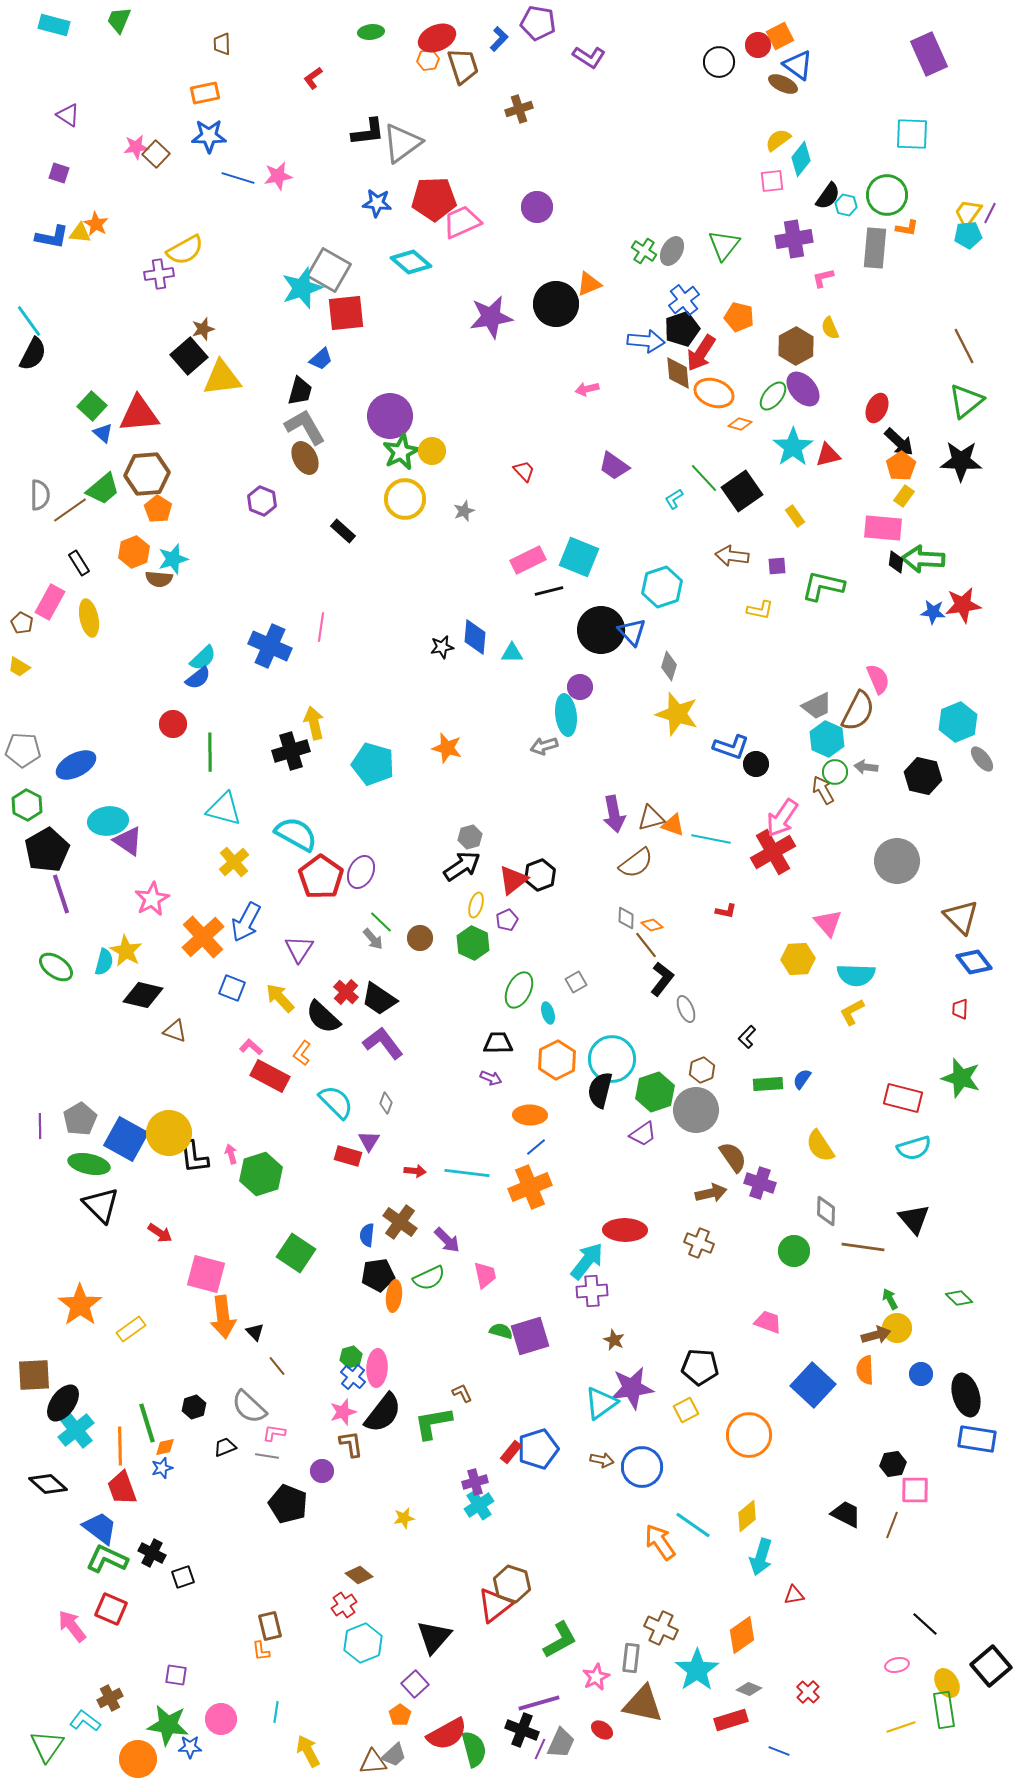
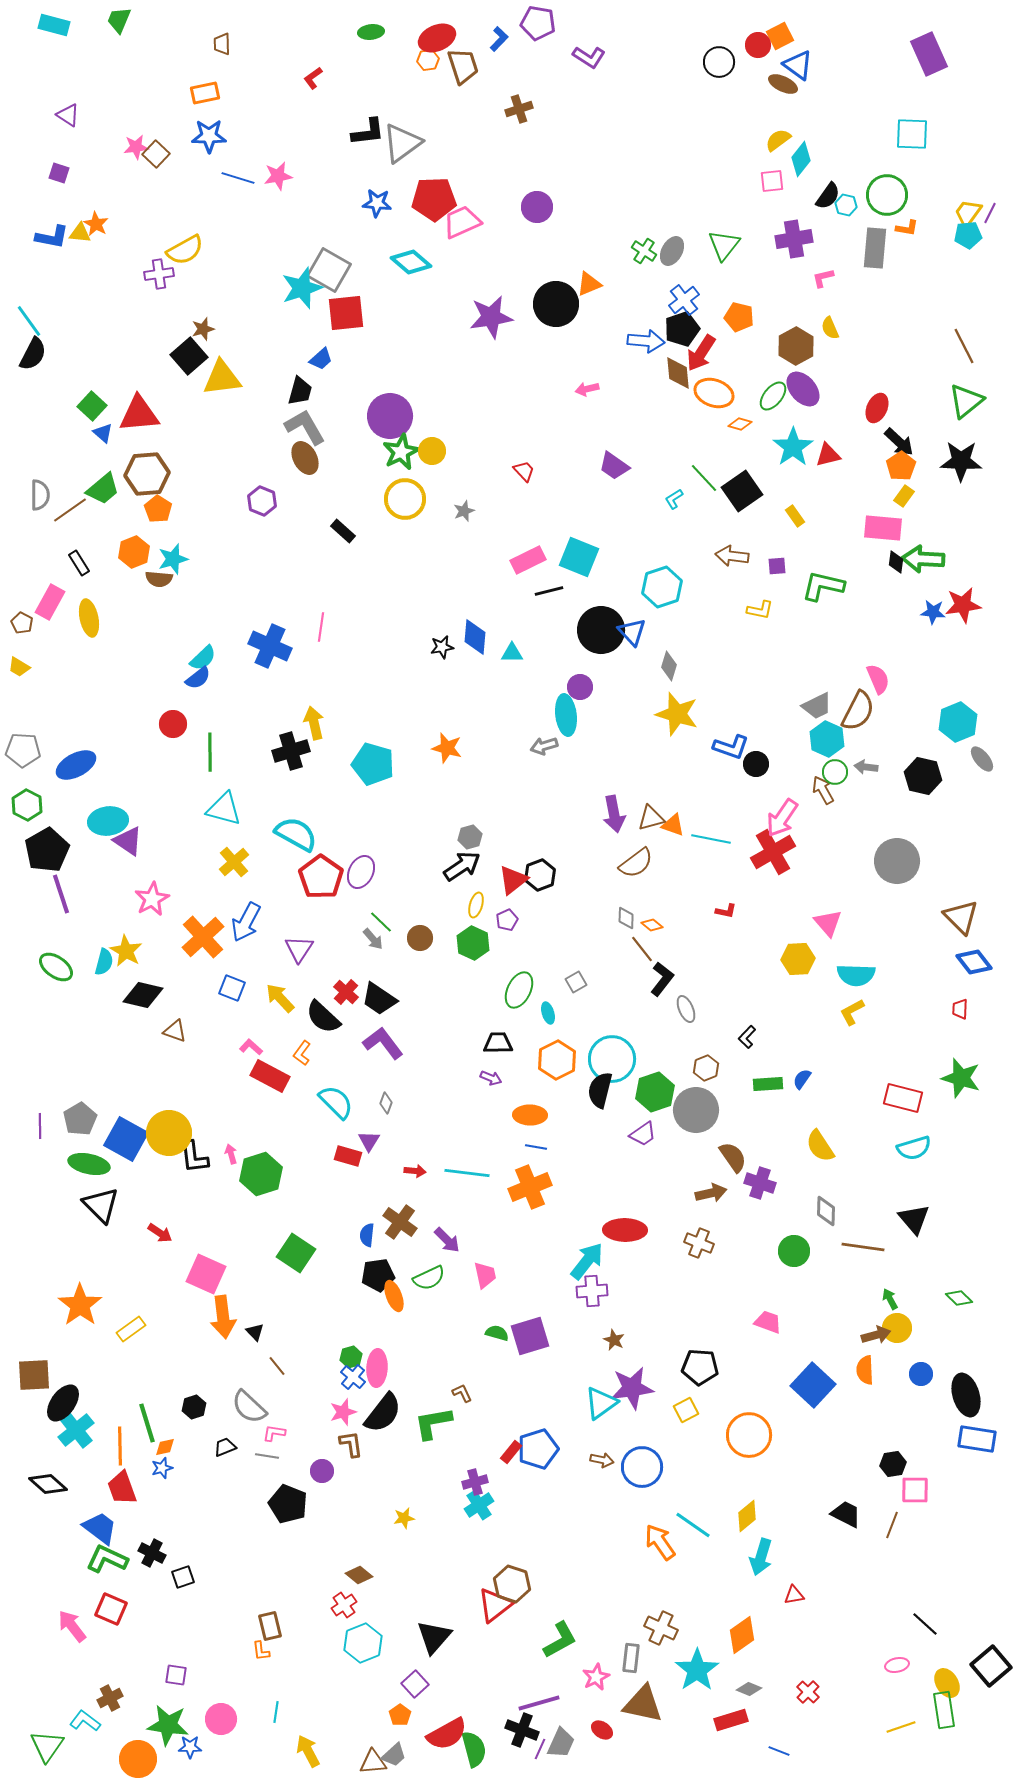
brown line at (646, 945): moved 4 px left, 4 px down
brown hexagon at (702, 1070): moved 4 px right, 2 px up
blue line at (536, 1147): rotated 50 degrees clockwise
pink square at (206, 1274): rotated 9 degrees clockwise
orange ellipse at (394, 1296): rotated 28 degrees counterclockwise
green semicircle at (501, 1331): moved 4 px left, 2 px down
